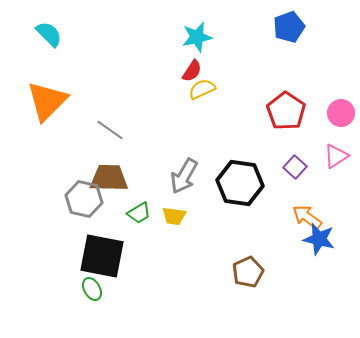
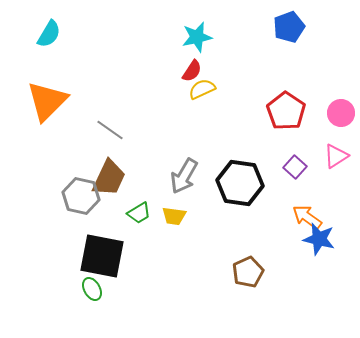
cyan semicircle: rotated 76 degrees clockwise
brown trapezoid: rotated 114 degrees clockwise
gray hexagon: moved 3 px left, 3 px up
